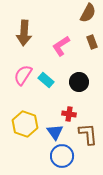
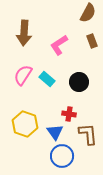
brown rectangle: moved 1 px up
pink L-shape: moved 2 px left, 1 px up
cyan rectangle: moved 1 px right, 1 px up
